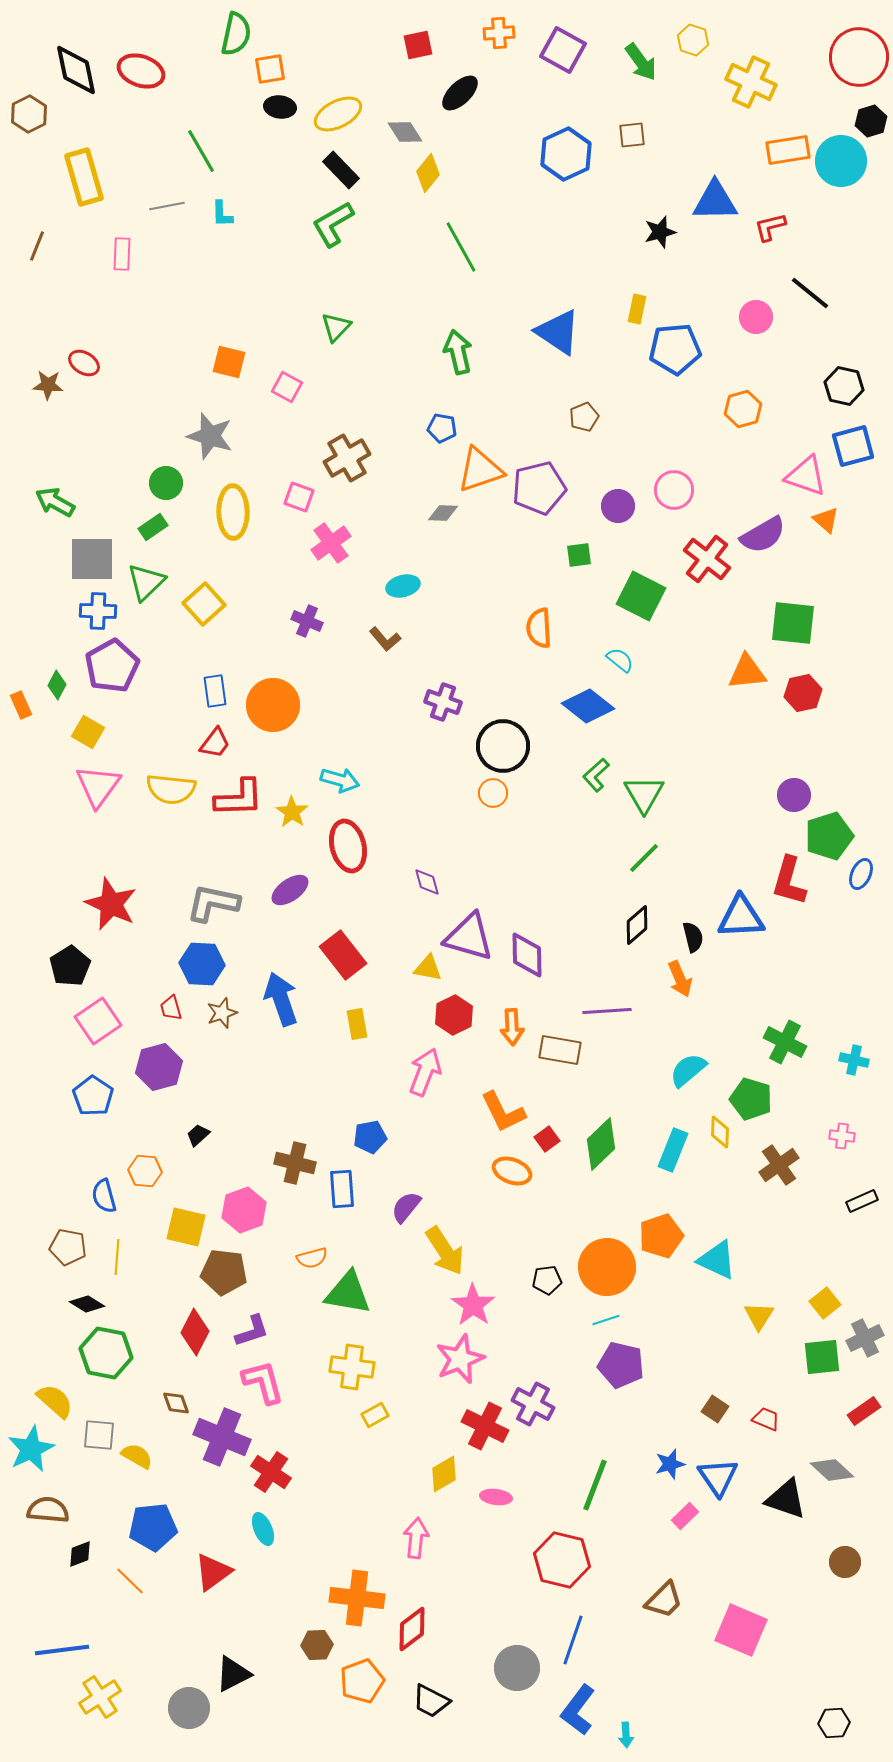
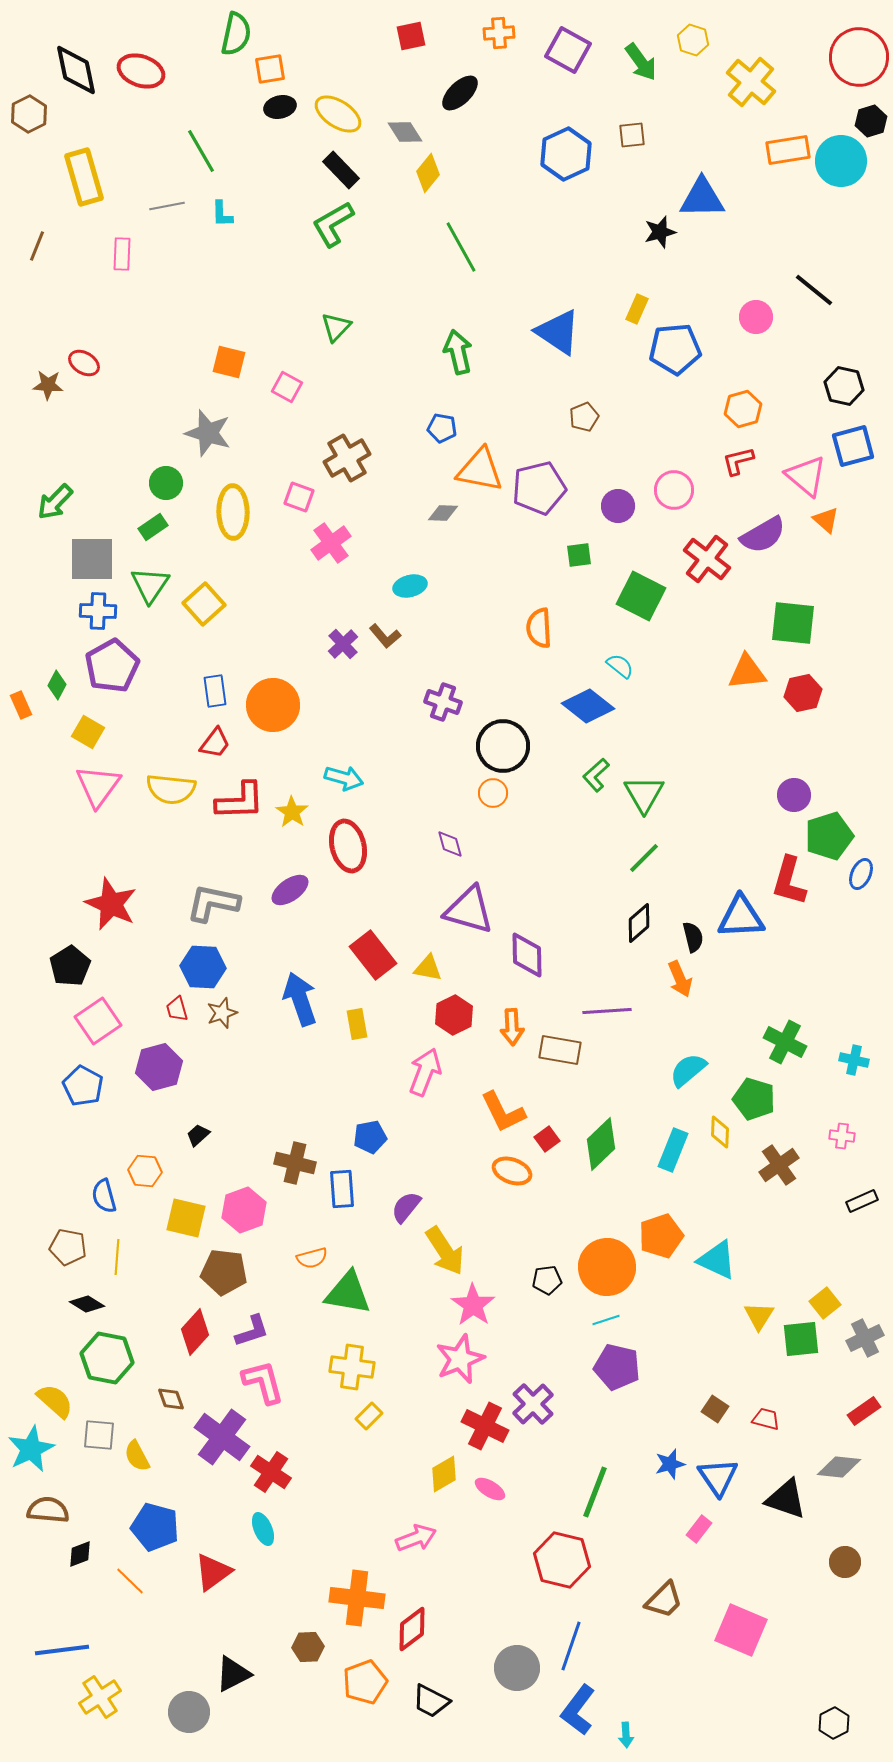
red square at (418, 45): moved 7 px left, 9 px up
purple square at (563, 50): moved 5 px right
yellow cross at (751, 82): rotated 15 degrees clockwise
black ellipse at (280, 107): rotated 20 degrees counterclockwise
yellow ellipse at (338, 114): rotated 60 degrees clockwise
blue triangle at (715, 201): moved 13 px left, 3 px up
red L-shape at (770, 227): moved 32 px left, 234 px down
black line at (810, 293): moved 4 px right, 3 px up
yellow rectangle at (637, 309): rotated 12 degrees clockwise
gray star at (210, 436): moved 2 px left, 3 px up
orange triangle at (480, 470): rotated 30 degrees clockwise
pink triangle at (806, 476): rotated 21 degrees clockwise
green arrow at (55, 502): rotated 75 degrees counterclockwise
green triangle at (146, 582): moved 4 px right, 3 px down; rotated 12 degrees counterclockwise
cyan ellipse at (403, 586): moved 7 px right
purple cross at (307, 621): moved 36 px right, 23 px down; rotated 24 degrees clockwise
brown L-shape at (385, 639): moved 3 px up
cyan semicircle at (620, 660): moved 6 px down
cyan arrow at (340, 780): moved 4 px right, 2 px up
red L-shape at (239, 798): moved 1 px right, 3 px down
purple diamond at (427, 882): moved 23 px right, 38 px up
black diamond at (637, 925): moved 2 px right, 2 px up
purple triangle at (469, 937): moved 27 px up
red rectangle at (343, 955): moved 30 px right
blue hexagon at (202, 964): moved 1 px right, 3 px down
blue arrow at (281, 999): moved 19 px right
red trapezoid at (171, 1008): moved 6 px right, 1 px down
blue pentagon at (93, 1096): moved 10 px left, 10 px up; rotated 6 degrees counterclockwise
green pentagon at (751, 1099): moved 3 px right
yellow square at (186, 1227): moved 9 px up
red diamond at (195, 1332): rotated 15 degrees clockwise
green hexagon at (106, 1353): moved 1 px right, 5 px down
green square at (822, 1357): moved 21 px left, 18 px up
purple pentagon at (621, 1365): moved 4 px left, 2 px down
brown diamond at (176, 1403): moved 5 px left, 4 px up
purple cross at (533, 1404): rotated 18 degrees clockwise
yellow rectangle at (375, 1415): moved 6 px left, 1 px down; rotated 16 degrees counterclockwise
red trapezoid at (766, 1419): rotated 8 degrees counterclockwise
purple cross at (222, 1437): rotated 14 degrees clockwise
yellow semicircle at (137, 1456): rotated 148 degrees counterclockwise
gray diamond at (832, 1470): moved 7 px right, 3 px up; rotated 36 degrees counterclockwise
green line at (595, 1485): moved 7 px down
pink ellipse at (496, 1497): moved 6 px left, 8 px up; rotated 24 degrees clockwise
pink rectangle at (685, 1516): moved 14 px right, 13 px down; rotated 8 degrees counterclockwise
blue pentagon at (153, 1527): moved 2 px right; rotated 21 degrees clockwise
pink arrow at (416, 1538): rotated 63 degrees clockwise
blue line at (573, 1640): moved 2 px left, 6 px down
brown hexagon at (317, 1645): moved 9 px left, 2 px down
orange pentagon at (362, 1681): moved 3 px right, 1 px down
gray circle at (189, 1708): moved 4 px down
black hexagon at (834, 1723): rotated 24 degrees counterclockwise
